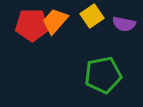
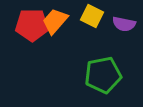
yellow square: rotated 30 degrees counterclockwise
